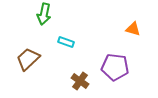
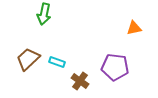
orange triangle: moved 1 px right, 1 px up; rotated 28 degrees counterclockwise
cyan rectangle: moved 9 px left, 20 px down
